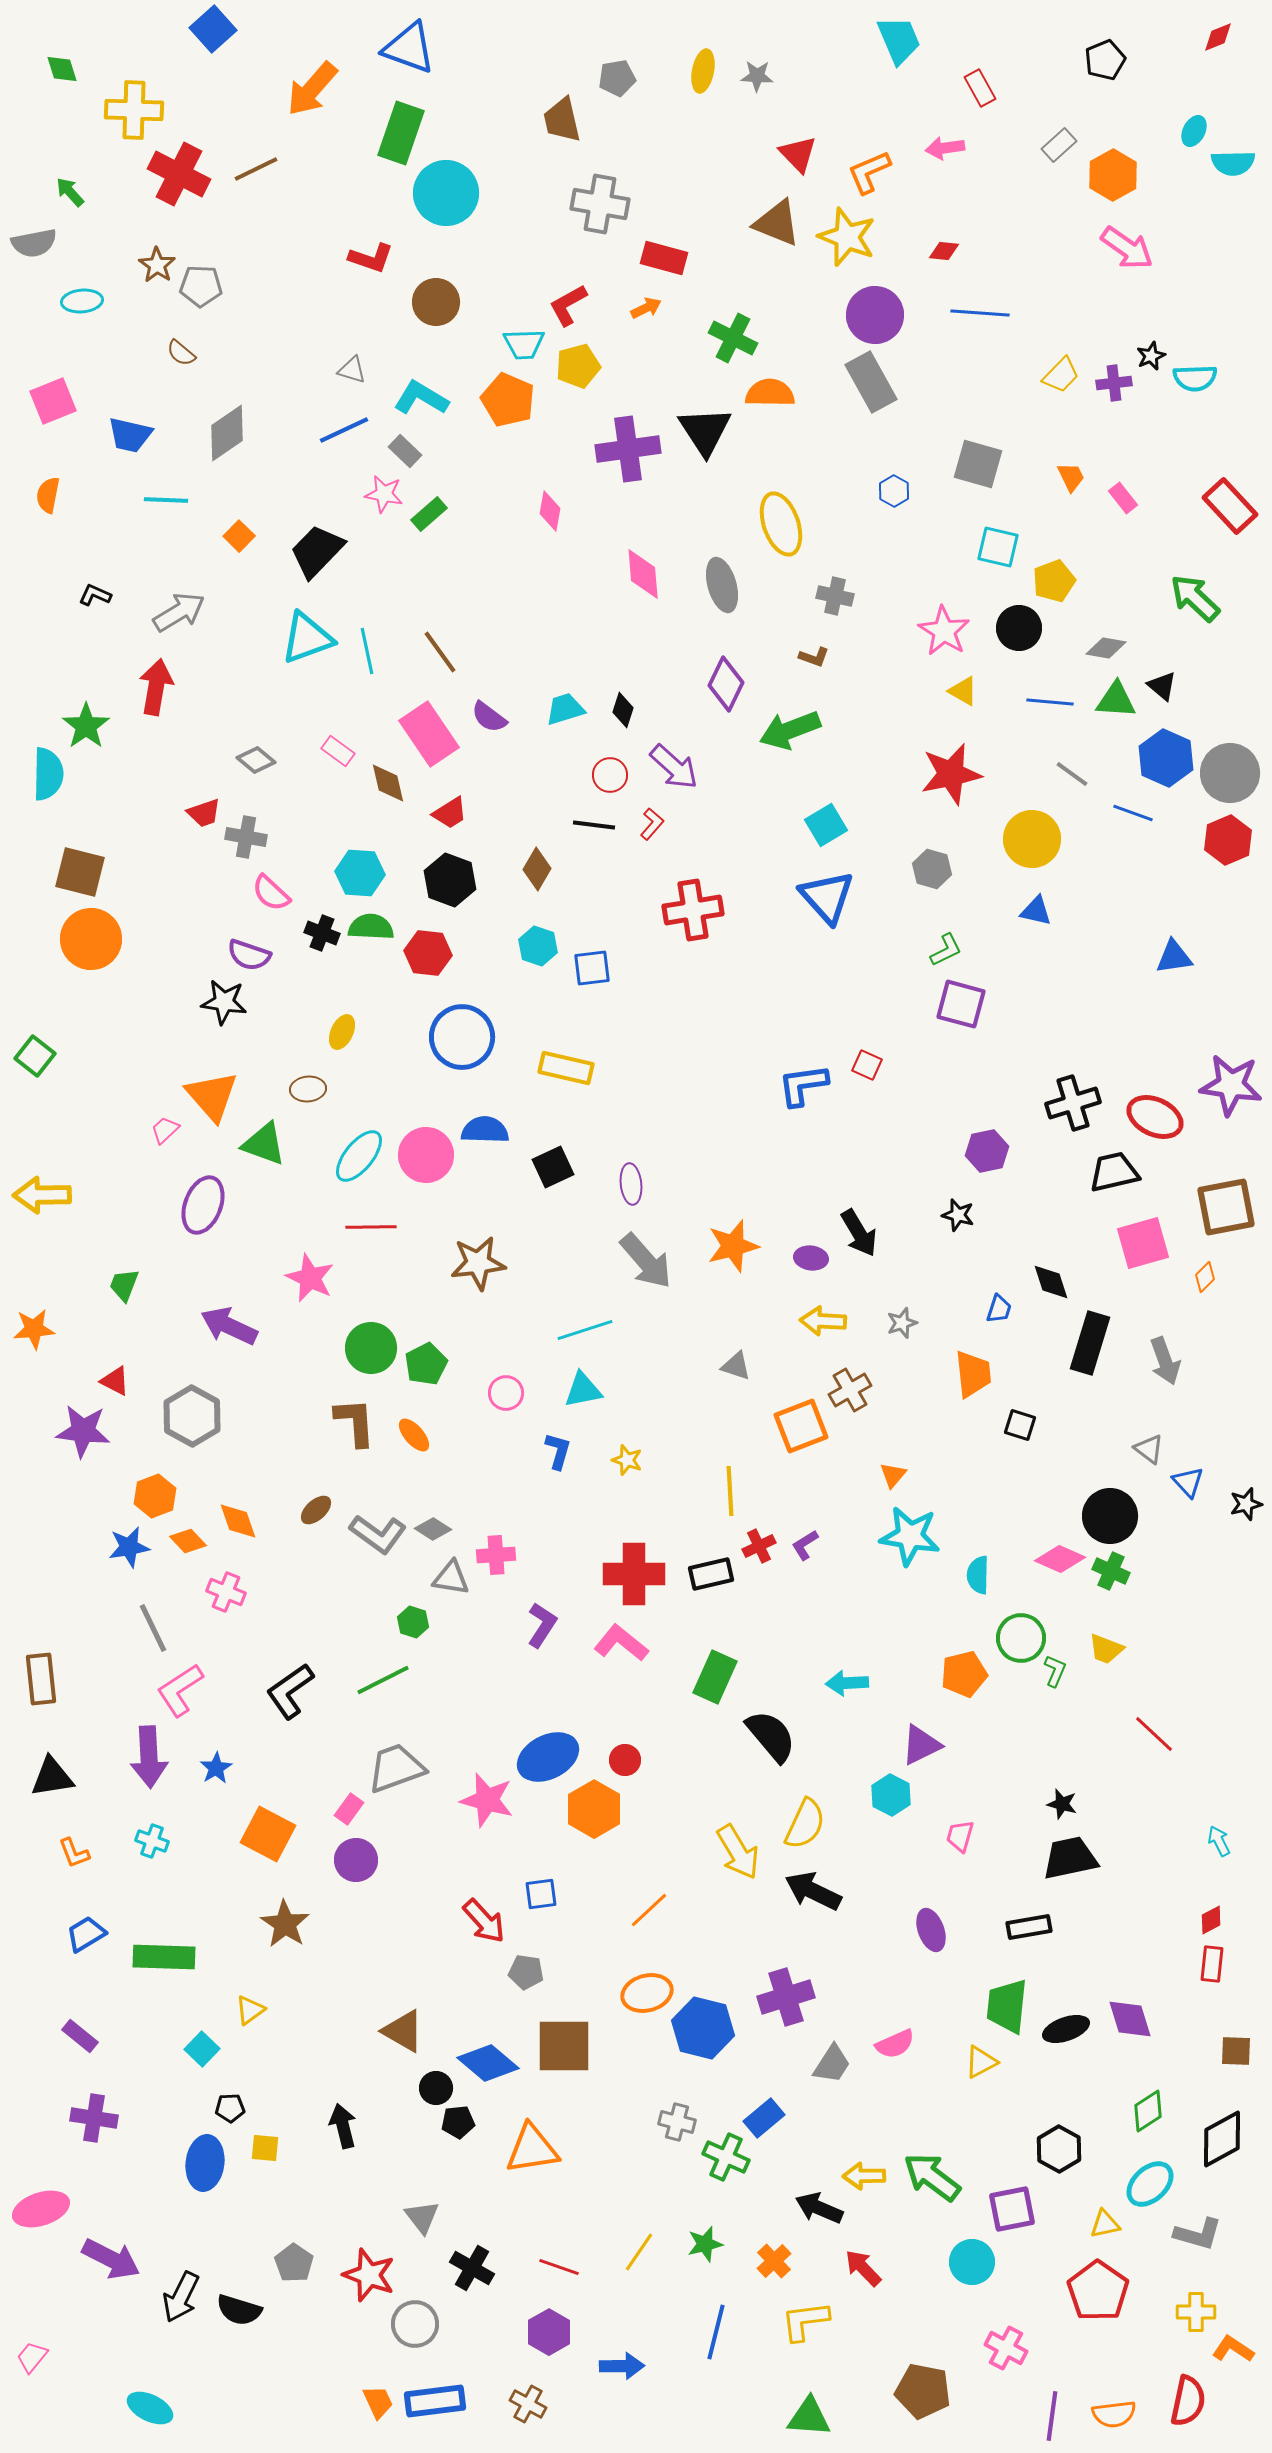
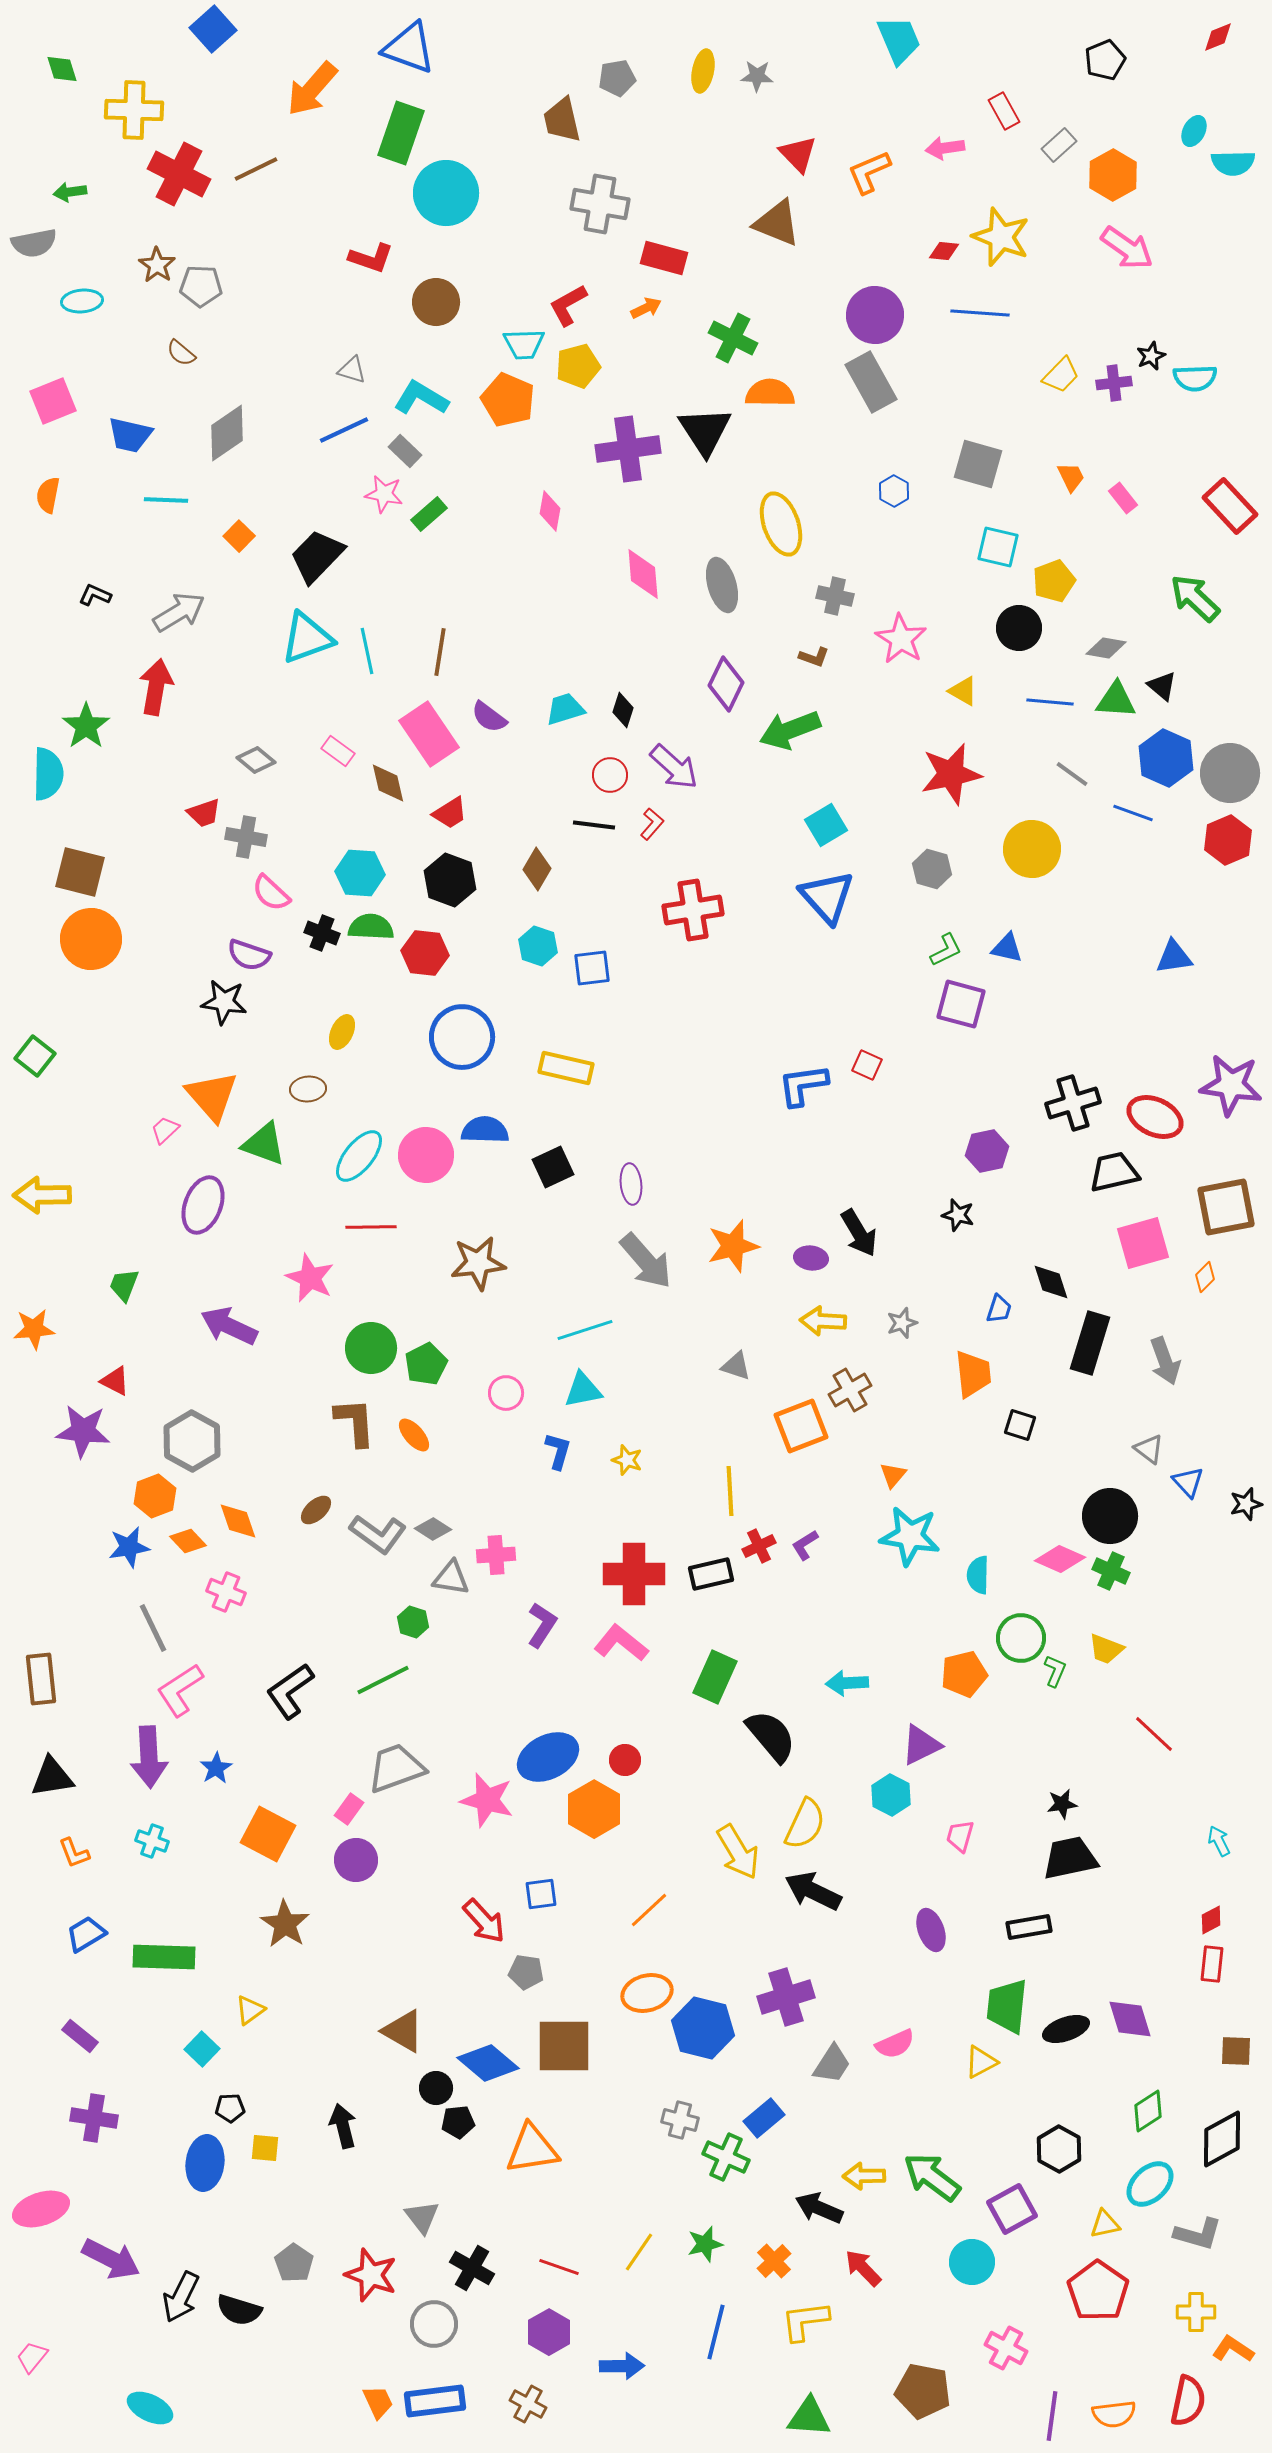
red rectangle at (980, 88): moved 24 px right, 23 px down
green arrow at (70, 192): rotated 56 degrees counterclockwise
yellow star at (847, 237): moved 154 px right
black trapezoid at (317, 551): moved 5 px down
pink star at (944, 631): moved 43 px left, 8 px down
brown line at (440, 652): rotated 45 degrees clockwise
yellow circle at (1032, 839): moved 10 px down
blue triangle at (1036, 911): moved 29 px left, 37 px down
red hexagon at (428, 953): moved 3 px left
gray hexagon at (192, 1416): moved 25 px down
black star at (1062, 1804): rotated 24 degrees counterclockwise
gray cross at (677, 2122): moved 3 px right, 2 px up
purple square at (1012, 2209): rotated 18 degrees counterclockwise
red star at (369, 2275): moved 2 px right
gray circle at (415, 2324): moved 19 px right
